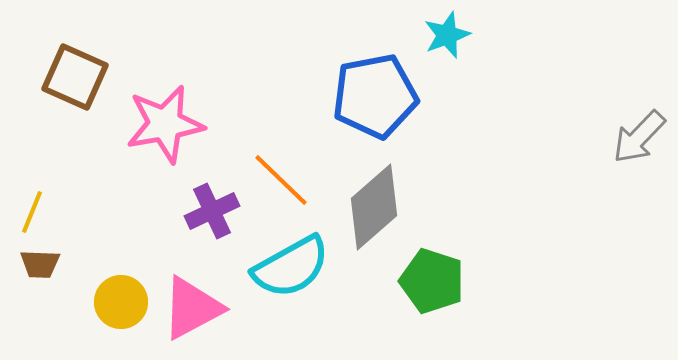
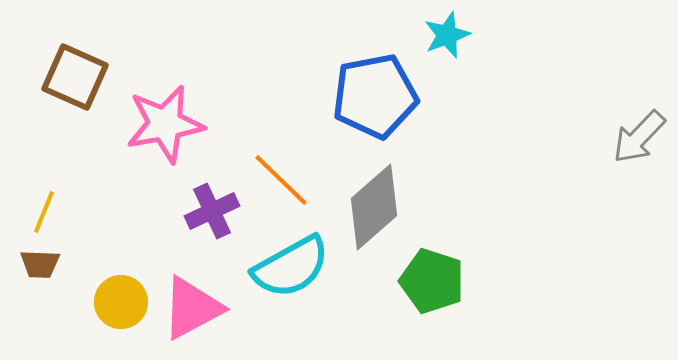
yellow line: moved 12 px right
